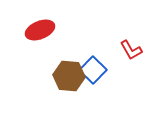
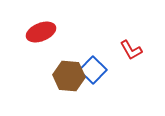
red ellipse: moved 1 px right, 2 px down
